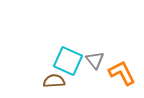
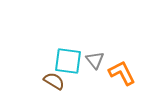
cyan square: rotated 16 degrees counterclockwise
brown semicircle: rotated 35 degrees clockwise
